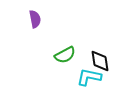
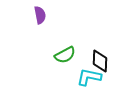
purple semicircle: moved 5 px right, 4 px up
black diamond: rotated 10 degrees clockwise
